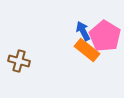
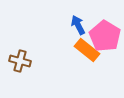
blue arrow: moved 5 px left, 6 px up
brown cross: moved 1 px right
